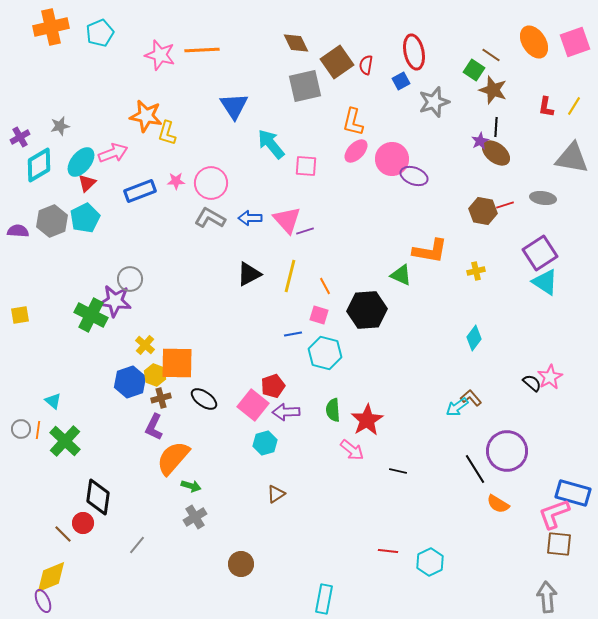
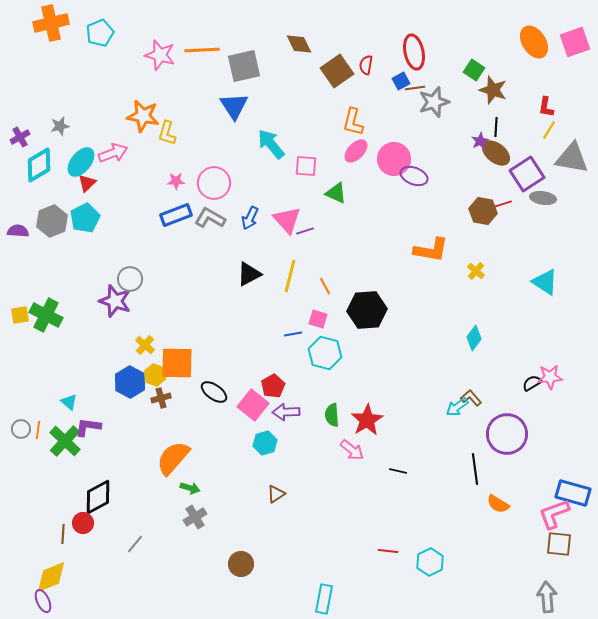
orange cross at (51, 27): moved 4 px up
brown diamond at (296, 43): moved 3 px right, 1 px down
brown line at (491, 55): moved 76 px left, 33 px down; rotated 42 degrees counterclockwise
brown square at (337, 62): moved 9 px down
gray square at (305, 86): moved 61 px left, 20 px up
yellow line at (574, 106): moved 25 px left, 24 px down
orange star at (146, 116): moved 3 px left
pink circle at (392, 159): moved 2 px right
pink circle at (211, 183): moved 3 px right
blue rectangle at (140, 191): moved 36 px right, 24 px down
red line at (505, 205): moved 2 px left, 1 px up
blue arrow at (250, 218): rotated 65 degrees counterclockwise
orange L-shape at (430, 251): moved 1 px right, 1 px up
purple square at (540, 253): moved 13 px left, 79 px up
yellow cross at (476, 271): rotated 36 degrees counterclockwise
green triangle at (401, 275): moved 65 px left, 82 px up
purple star at (115, 301): rotated 12 degrees clockwise
green cross at (91, 315): moved 45 px left
pink square at (319, 315): moved 1 px left, 4 px down
pink star at (550, 377): rotated 25 degrees clockwise
blue hexagon at (130, 382): rotated 12 degrees counterclockwise
black semicircle at (532, 383): rotated 72 degrees counterclockwise
red pentagon at (273, 386): rotated 10 degrees counterclockwise
black ellipse at (204, 399): moved 10 px right, 7 px up
cyan triangle at (53, 401): moved 16 px right, 1 px down
green semicircle at (333, 410): moved 1 px left, 5 px down
purple L-shape at (154, 427): moved 66 px left; rotated 72 degrees clockwise
purple circle at (507, 451): moved 17 px up
black line at (475, 469): rotated 24 degrees clockwise
green arrow at (191, 486): moved 1 px left, 2 px down
black diamond at (98, 497): rotated 54 degrees clockwise
brown line at (63, 534): rotated 48 degrees clockwise
gray line at (137, 545): moved 2 px left, 1 px up
